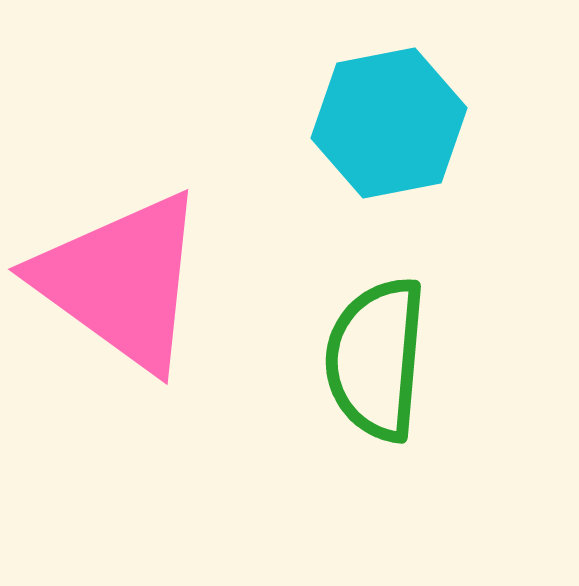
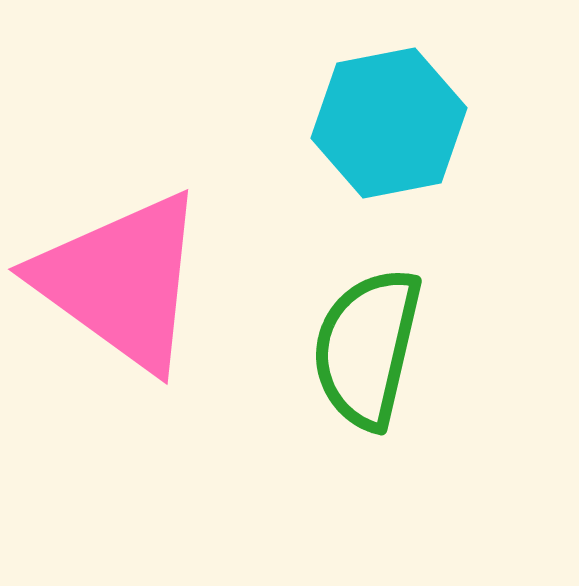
green semicircle: moved 9 px left, 11 px up; rotated 8 degrees clockwise
